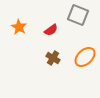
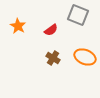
orange star: moved 1 px left, 1 px up
orange ellipse: rotated 65 degrees clockwise
